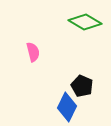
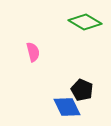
black pentagon: moved 4 px down
blue diamond: rotated 52 degrees counterclockwise
